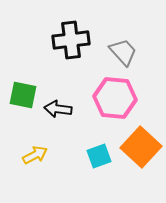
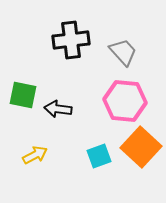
pink hexagon: moved 10 px right, 3 px down
